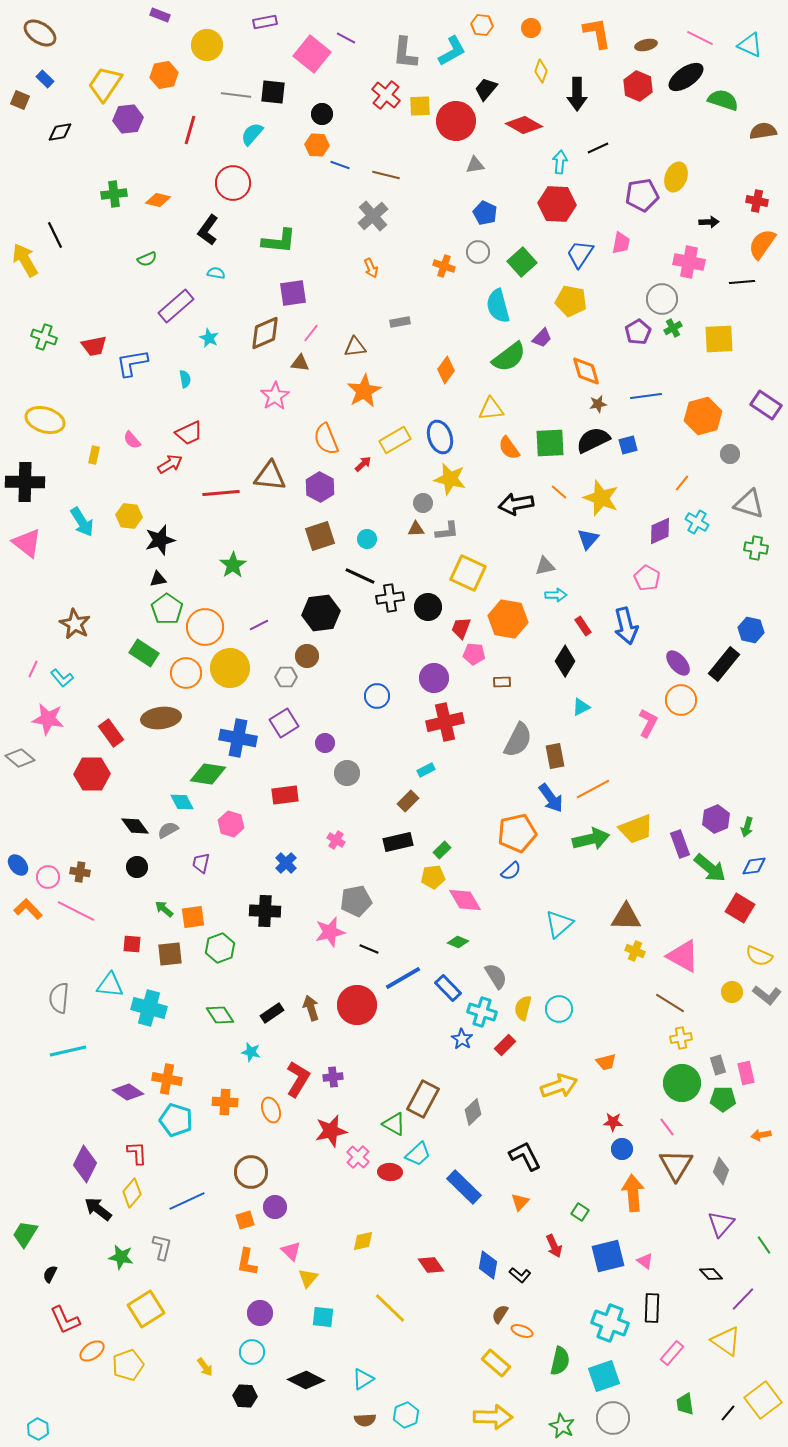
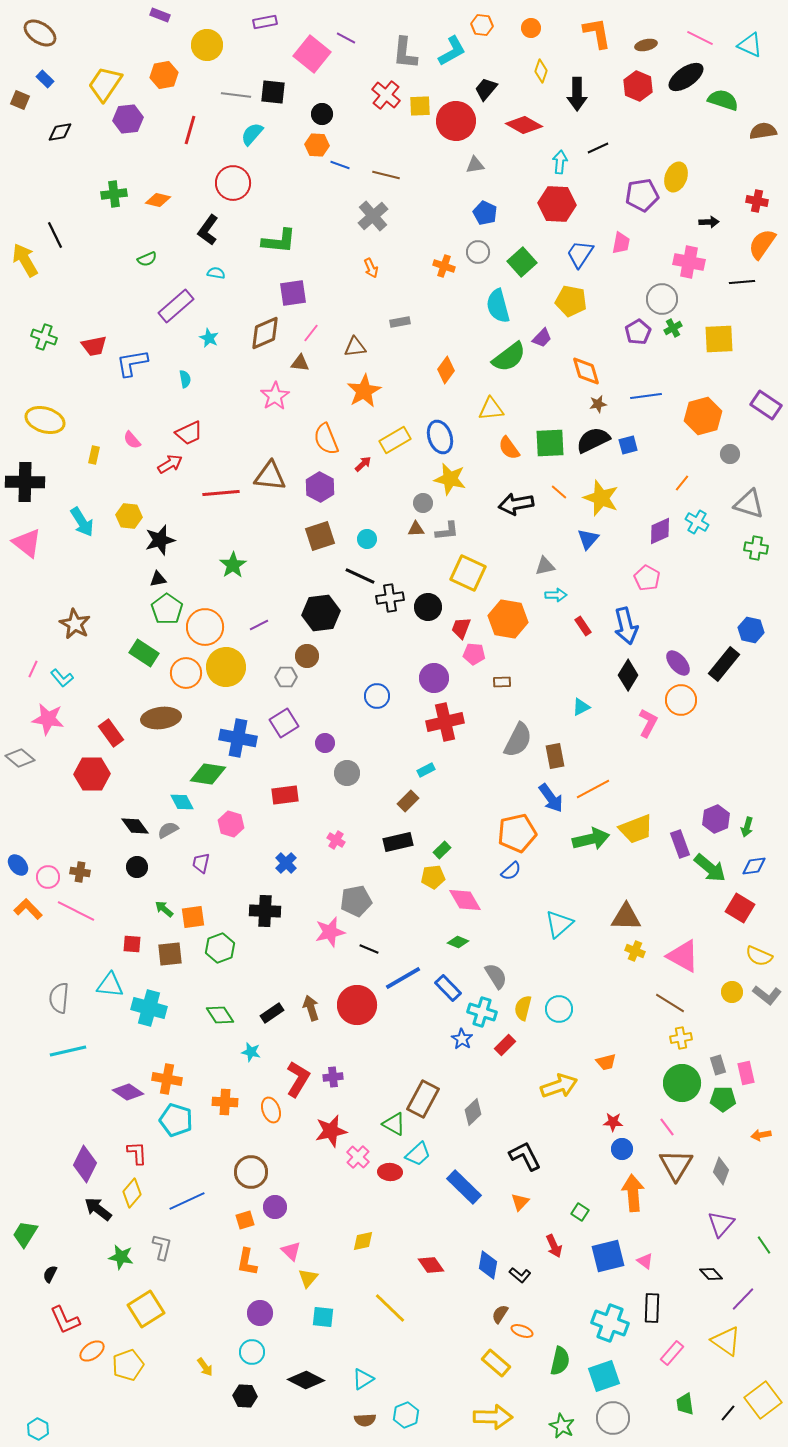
black diamond at (565, 661): moved 63 px right, 14 px down
yellow circle at (230, 668): moved 4 px left, 1 px up
